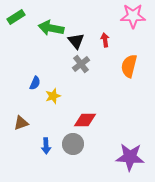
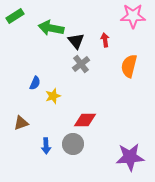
green rectangle: moved 1 px left, 1 px up
purple star: rotated 8 degrees counterclockwise
